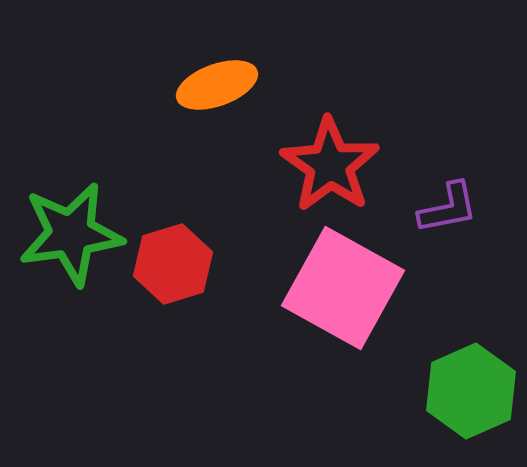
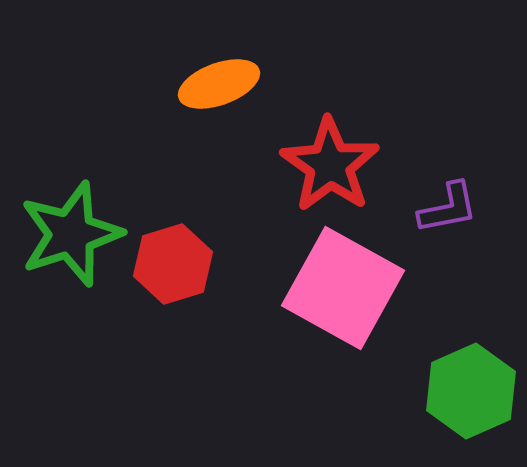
orange ellipse: moved 2 px right, 1 px up
green star: rotated 10 degrees counterclockwise
